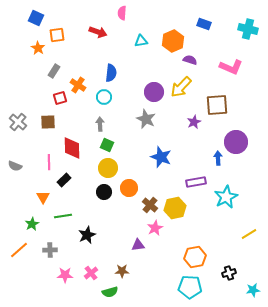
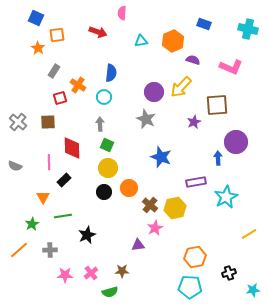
purple semicircle at (190, 60): moved 3 px right
